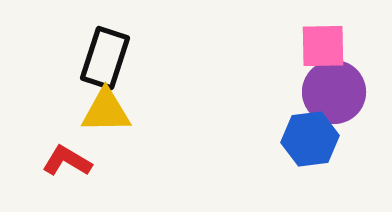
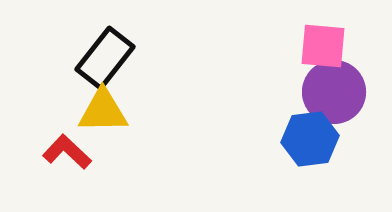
pink square: rotated 6 degrees clockwise
black rectangle: rotated 20 degrees clockwise
yellow triangle: moved 3 px left
red L-shape: moved 9 px up; rotated 12 degrees clockwise
